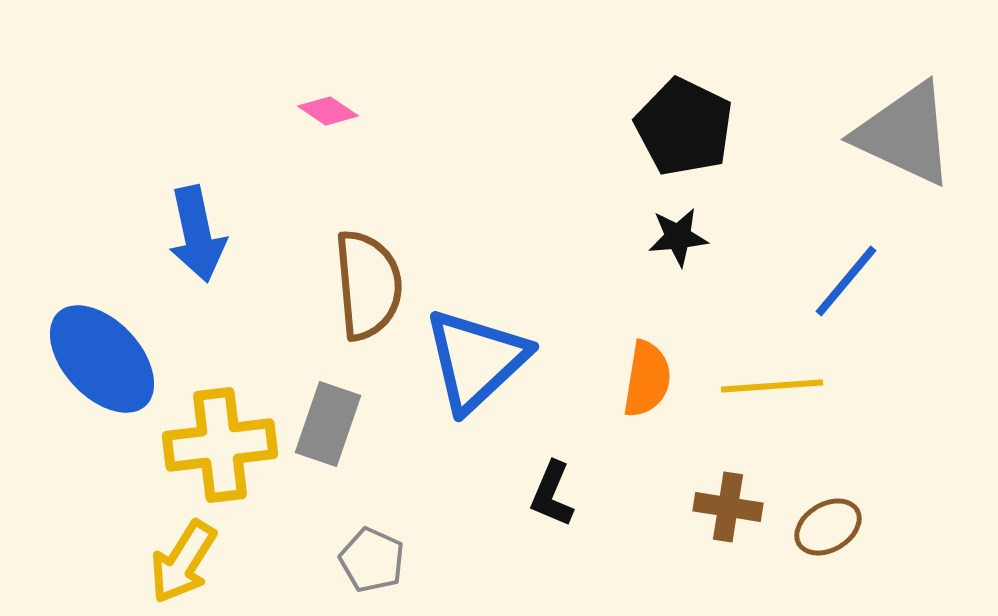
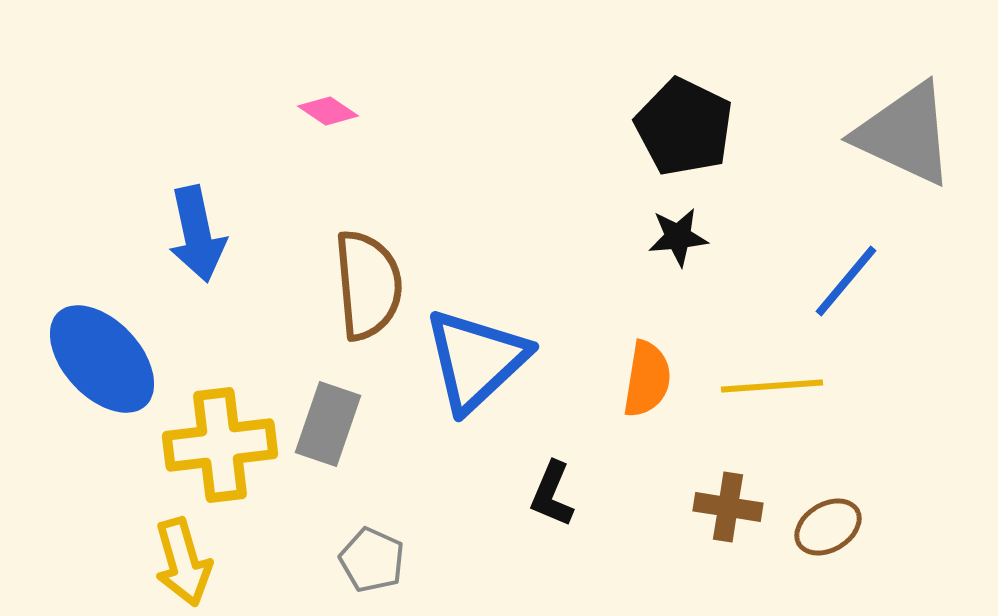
yellow arrow: rotated 48 degrees counterclockwise
